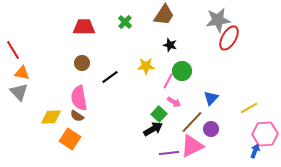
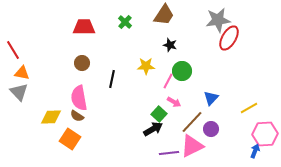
black line: moved 2 px right, 2 px down; rotated 42 degrees counterclockwise
